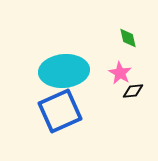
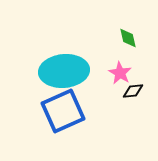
blue square: moved 3 px right
